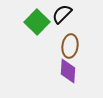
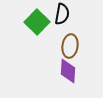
black semicircle: rotated 145 degrees clockwise
